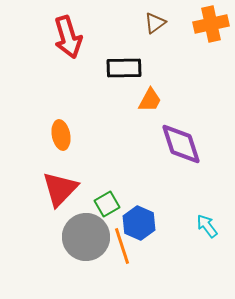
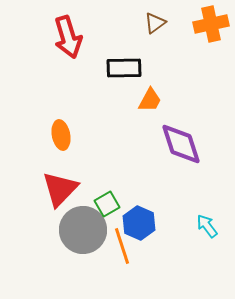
gray circle: moved 3 px left, 7 px up
